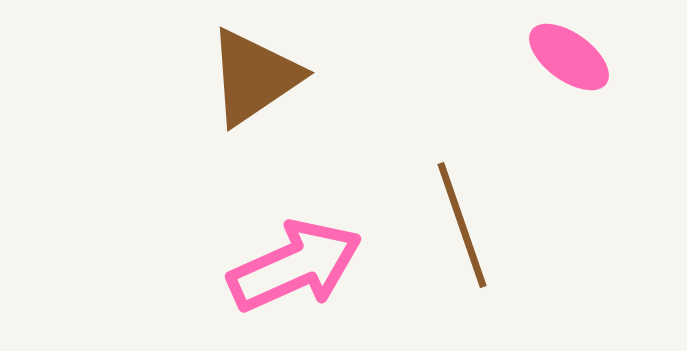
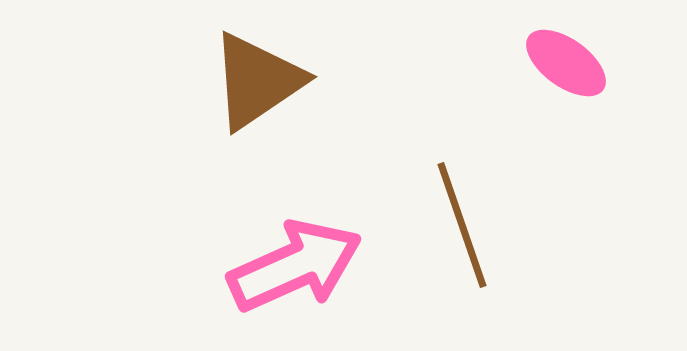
pink ellipse: moved 3 px left, 6 px down
brown triangle: moved 3 px right, 4 px down
